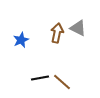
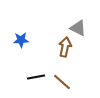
brown arrow: moved 8 px right, 14 px down
blue star: rotated 21 degrees clockwise
black line: moved 4 px left, 1 px up
